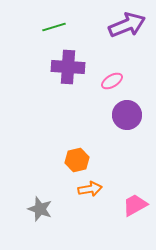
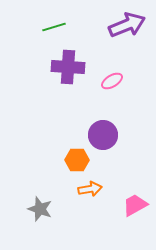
purple circle: moved 24 px left, 20 px down
orange hexagon: rotated 15 degrees clockwise
